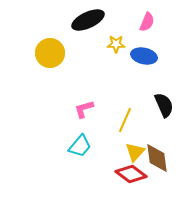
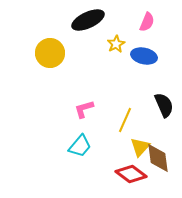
yellow star: rotated 30 degrees counterclockwise
yellow triangle: moved 5 px right, 5 px up
brown diamond: moved 1 px right
